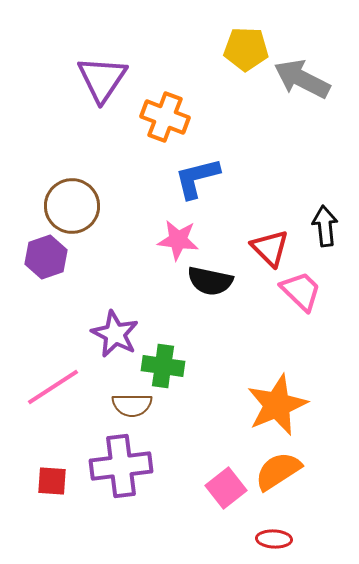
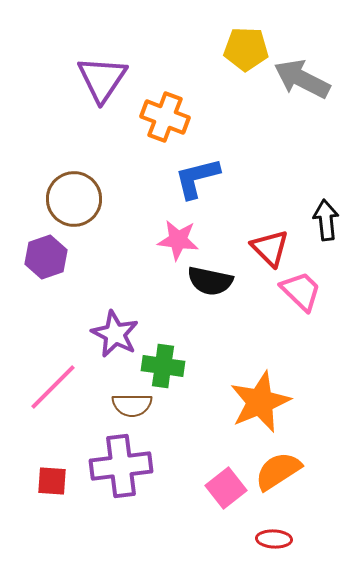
brown circle: moved 2 px right, 7 px up
black arrow: moved 1 px right, 6 px up
pink line: rotated 12 degrees counterclockwise
orange star: moved 17 px left, 3 px up
